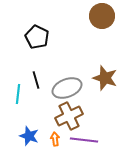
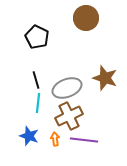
brown circle: moved 16 px left, 2 px down
cyan line: moved 20 px right, 9 px down
